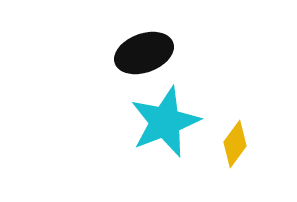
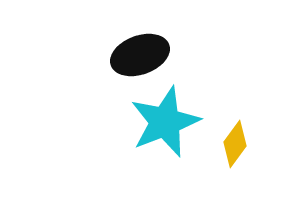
black ellipse: moved 4 px left, 2 px down
